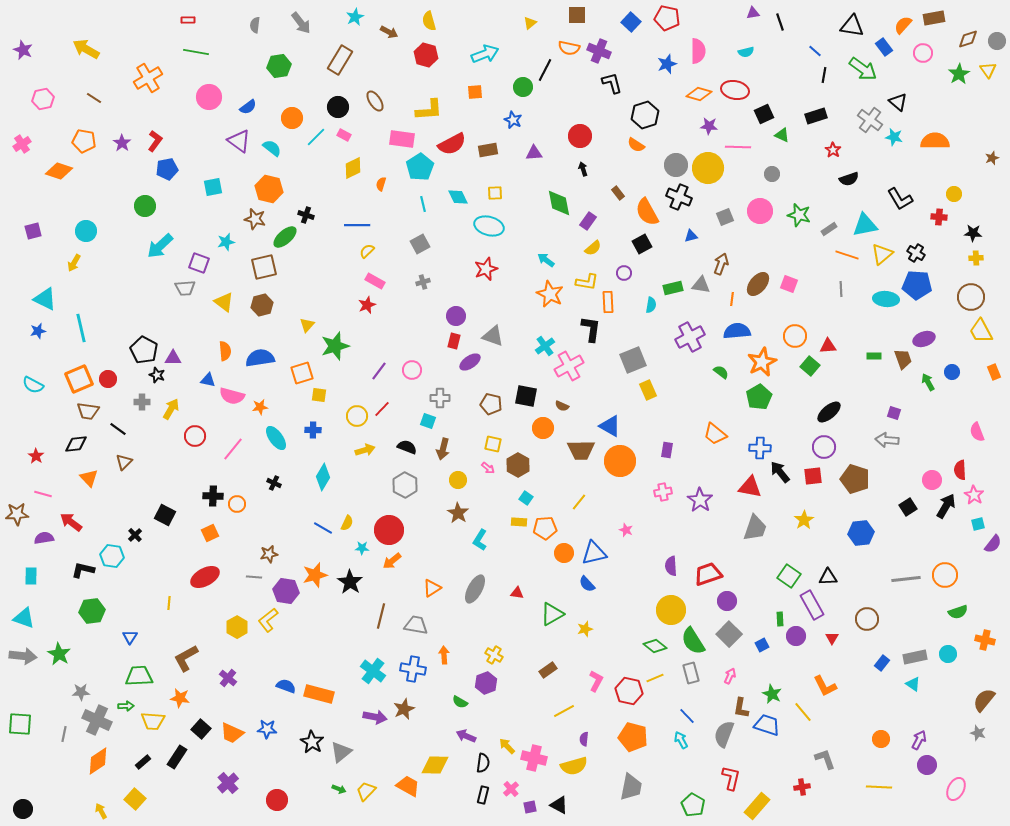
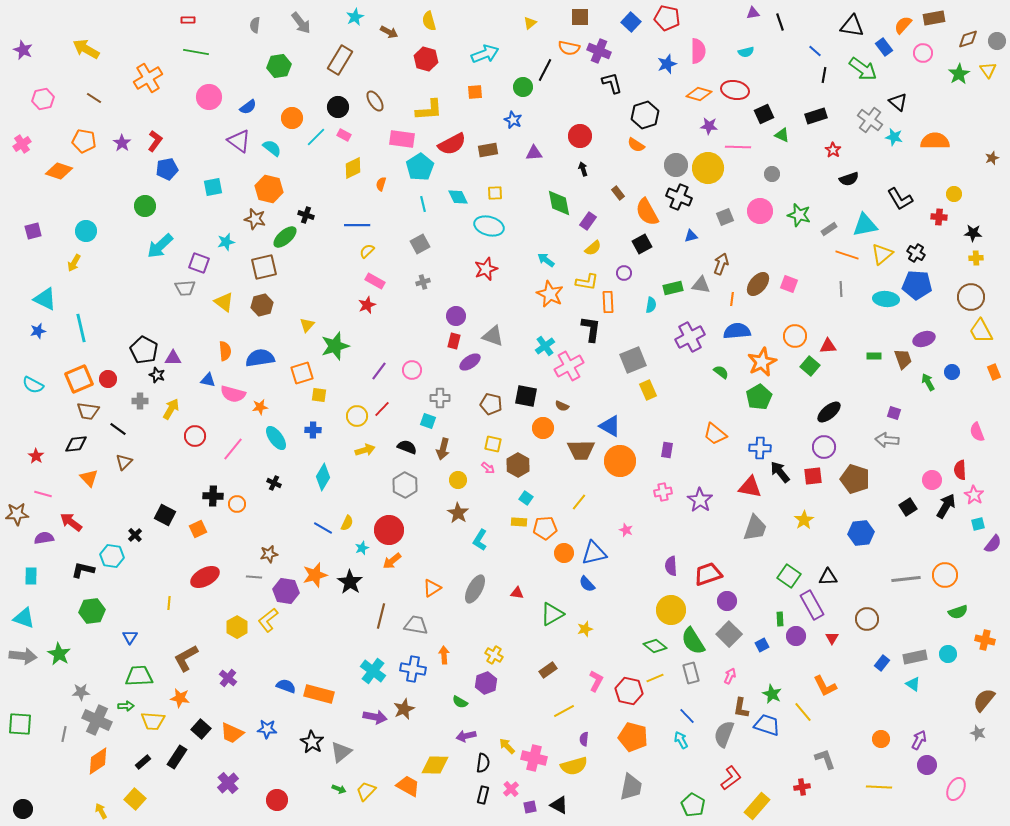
brown square at (577, 15): moved 3 px right, 2 px down
red hexagon at (426, 55): moved 4 px down
pink semicircle at (232, 396): moved 1 px right, 2 px up
gray cross at (142, 402): moved 2 px left, 1 px up
orange square at (210, 533): moved 12 px left, 4 px up
cyan star at (362, 548): rotated 24 degrees counterclockwise
purple arrow at (466, 736): rotated 36 degrees counterclockwise
red L-shape at (731, 778): rotated 40 degrees clockwise
